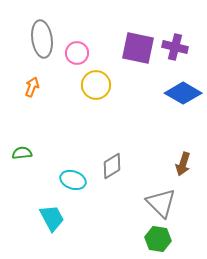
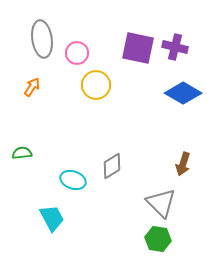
orange arrow: rotated 12 degrees clockwise
